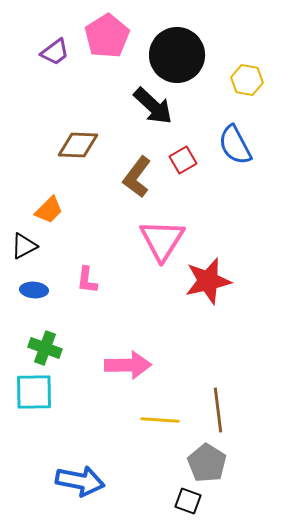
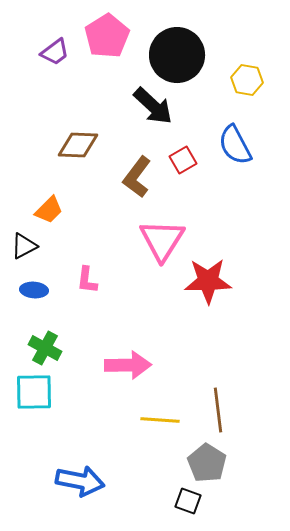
red star: rotated 12 degrees clockwise
green cross: rotated 8 degrees clockwise
